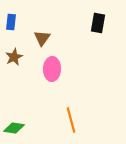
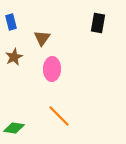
blue rectangle: rotated 21 degrees counterclockwise
orange line: moved 12 px left, 4 px up; rotated 30 degrees counterclockwise
